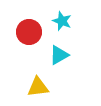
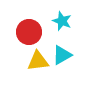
cyan triangle: moved 3 px right
yellow triangle: moved 26 px up
